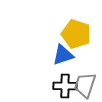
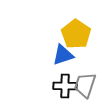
yellow pentagon: rotated 16 degrees clockwise
